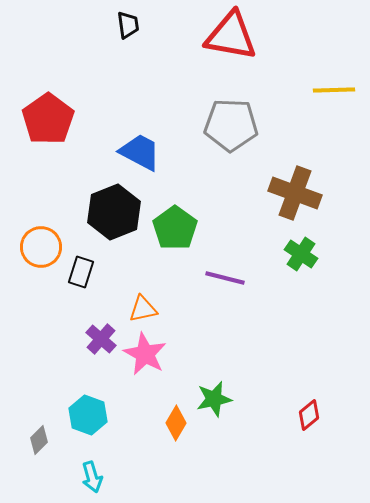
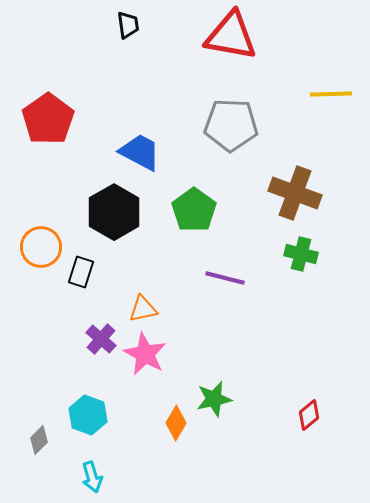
yellow line: moved 3 px left, 4 px down
black hexagon: rotated 8 degrees counterclockwise
green pentagon: moved 19 px right, 18 px up
green cross: rotated 20 degrees counterclockwise
